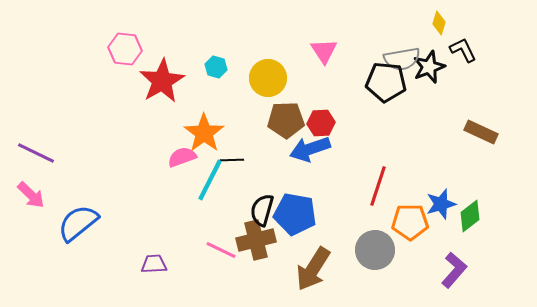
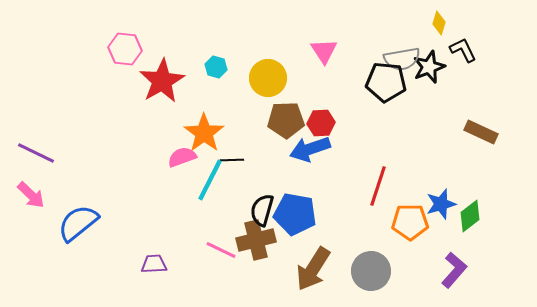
gray circle: moved 4 px left, 21 px down
